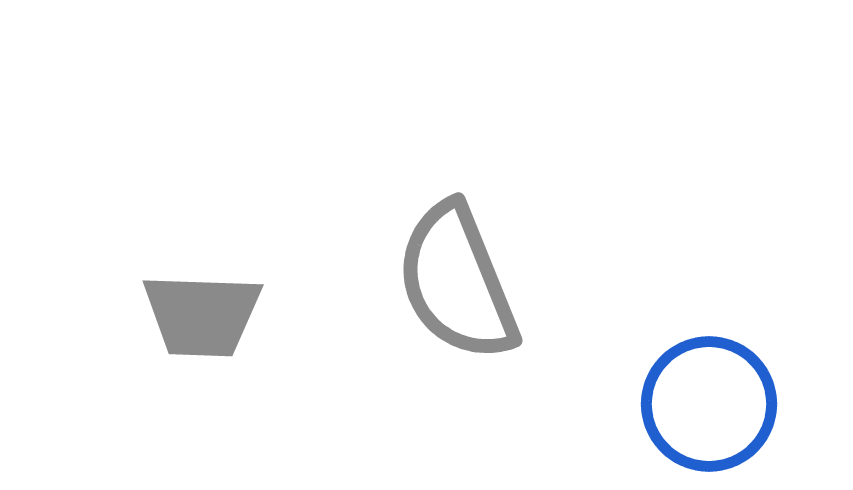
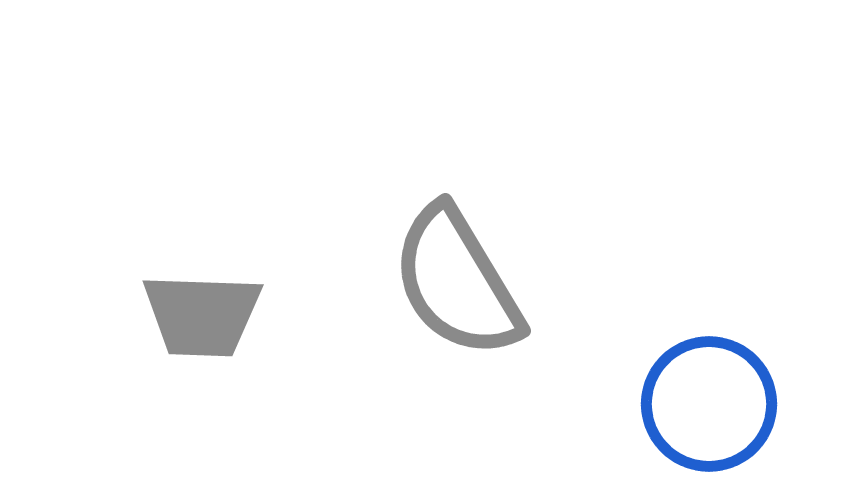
gray semicircle: rotated 9 degrees counterclockwise
